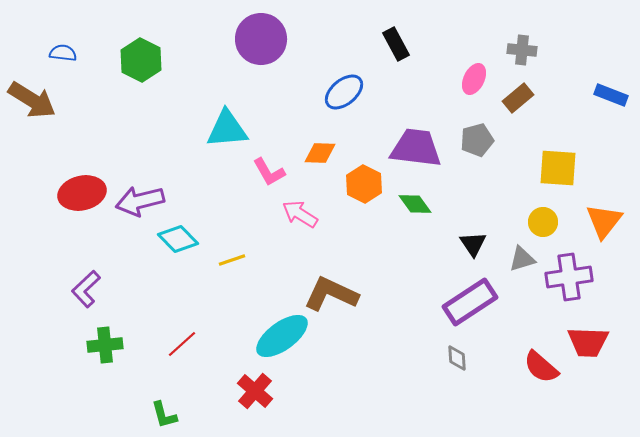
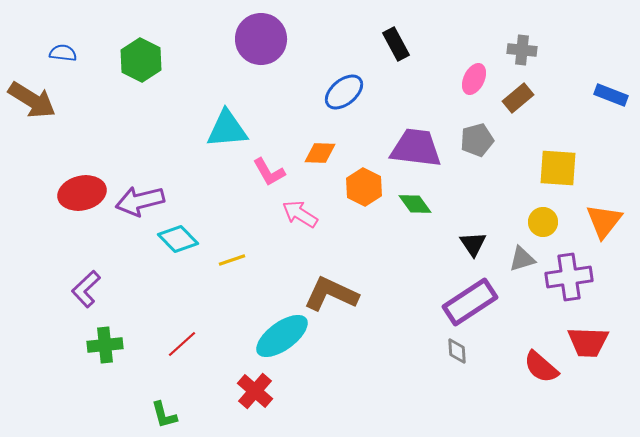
orange hexagon: moved 3 px down
gray diamond: moved 7 px up
